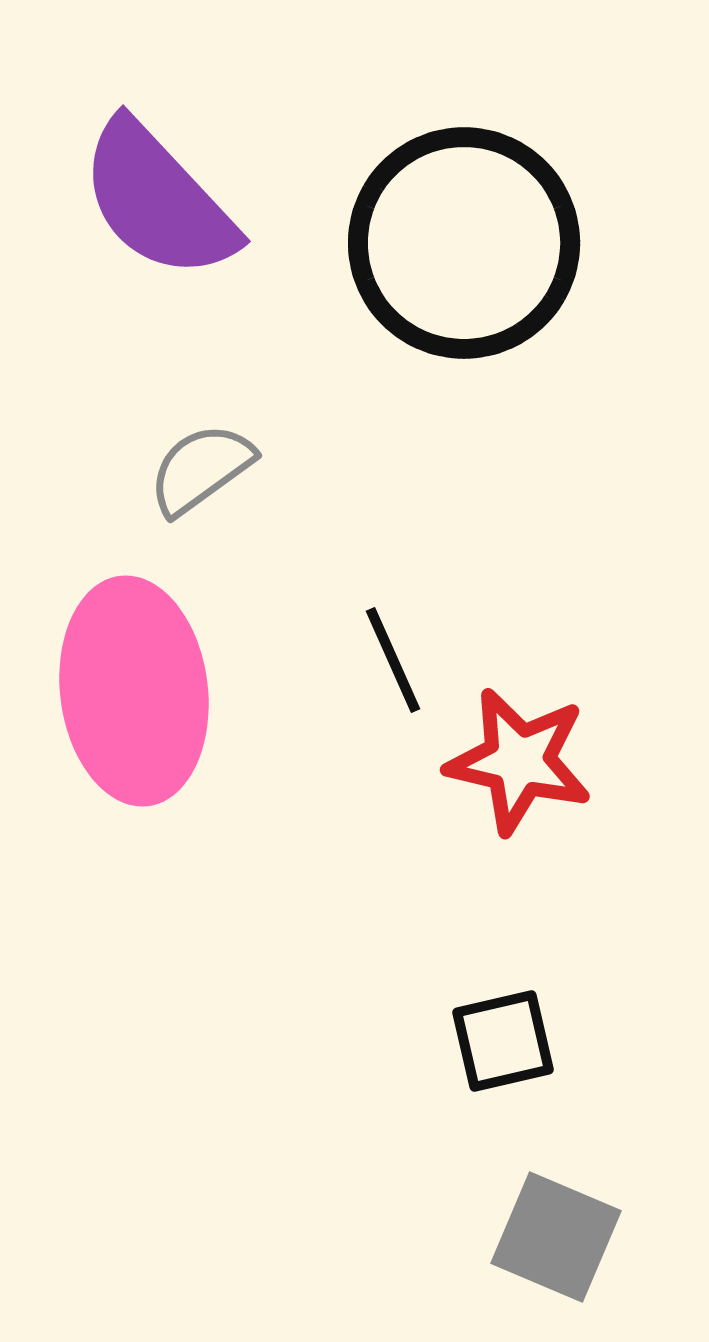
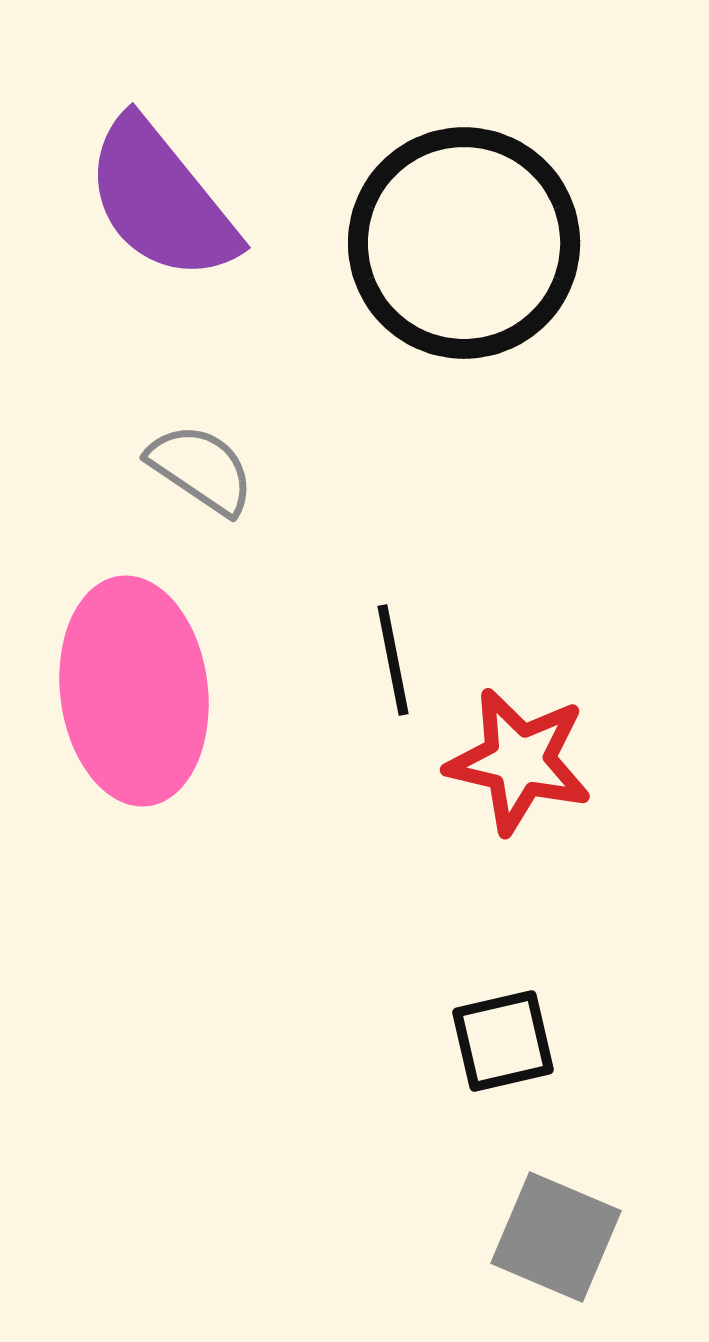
purple semicircle: moved 3 px right; rotated 4 degrees clockwise
gray semicircle: rotated 70 degrees clockwise
black line: rotated 13 degrees clockwise
